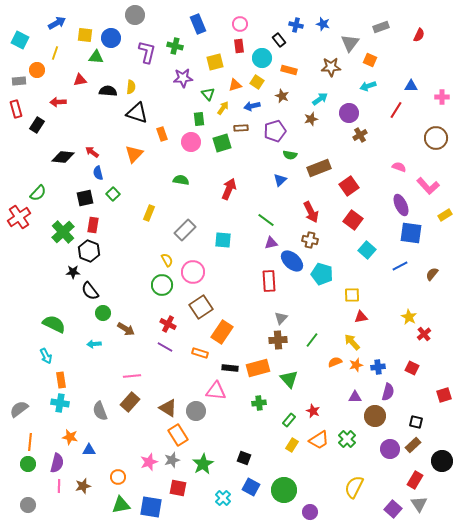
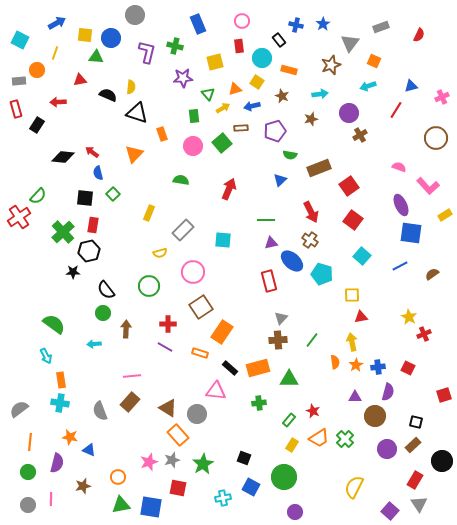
pink circle at (240, 24): moved 2 px right, 3 px up
blue star at (323, 24): rotated 24 degrees clockwise
orange square at (370, 60): moved 4 px right, 1 px down
brown star at (331, 67): moved 2 px up; rotated 18 degrees counterclockwise
orange triangle at (235, 85): moved 4 px down
blue triangle at (411, 86): rotated 16 degrees counterclockwise
black semicircle at (108, 91): moved 4 px down; rotated 18 degrees clockwise
pink cross at (442, 97): rotated 24 degrees counterclockwise
cyan arrow at (320, 99): moved 5 px up; rotated 28 degrees clockwise
yellow arrow at (223, 108): rotated 24 degrees clockwise
green rectangle at (199, 119): moved 5 px left, 3 px up
pink circle at (191, 142): moved 2 px right, 4 px down
green square at (222, 143): rotated 24 degrees counterclockwise
green semicircle at (38, 193): moved 3 px down
black square at (85, 198): rotated 18 degrees clockwise
green line at (266, 220): rotated 36 degrees counterclockwise
gray rectangle at (185, 230): moved 2 px left
brown cross at (310, 240): rotated 21 degrees clockwise
cyan square at (367, 250): moved 5 px left, 6 px down
black hexagon at (89, 251): rotated 25 degrees clockwise
yellow semicircle at (167, 260): moved 7 px left, 7 px up; rotated 104 degrees clockwise
brown semicircle at (432, 274): rotated 16 degrees clockwise
red rectangle at (269, 281): rotated 10 degrees counterclockwise
green circle at (162, 285): moved 13 px left, 1 px down
black semicircle at (90, 291): moved 16 px right, 1 px up
green semicircle at (54, 324): rotated 10 degrees clockwise
red cross at (168, 324): rotated 28 degrees counterclockwise
brown arrow at (126, 329): rotated 120 degrees counterclockwise
red cross at (424, 334): rotated 16 degrees clockwise
yellow arrow at (352, 342): rotated 30 degrees clockwise
orange semicircle at (335, 362): rotated 104 degrees clockwise
orange star at (356, 365): rotated 16 degrees counterclockwise
black rectangle at (230, 368): rotated 35 degrees clockwise
red square at (412, 368): moved 4 px left
green triangle at (289, 379): rotated 48 degrees counterclockwise
gray circle at (196, 411): moved 1 px right, 3 px down
orange rectangle at (178, 435): rotated 10 degrees counterclockwise
green cross at (347, 439): moved 2 px left
orange trapezoid at (319, 440): moved 2 px up
purple circle at (390, 449): moved 3 px left
blue triangle at (89, 450): rotated 24 degrees clockwise
green circle at (28, 464): moved 8 px down
pink line at (59, 486): moved 8 px left, 13 px down
green circle at (284, 490): moved 13 px up
cyan cross at (223, 498): rotated 35 degrees clockwise
purple square at (393, 509): moved 3 px left, 2 px down
purple circle at (310, 512): moved 15 px left
